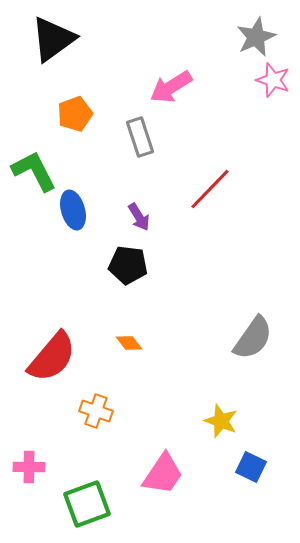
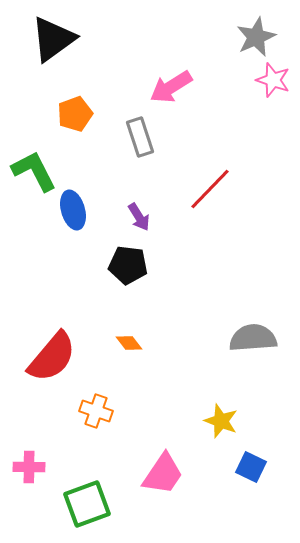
gray semicircle: rotated 129 degrees counterclockwise
